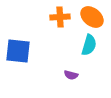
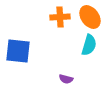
orange ellipse: moved 2 px left; rotated 15 degrees clockwise
purple semicircle: moved 5 px left, 4 px down
